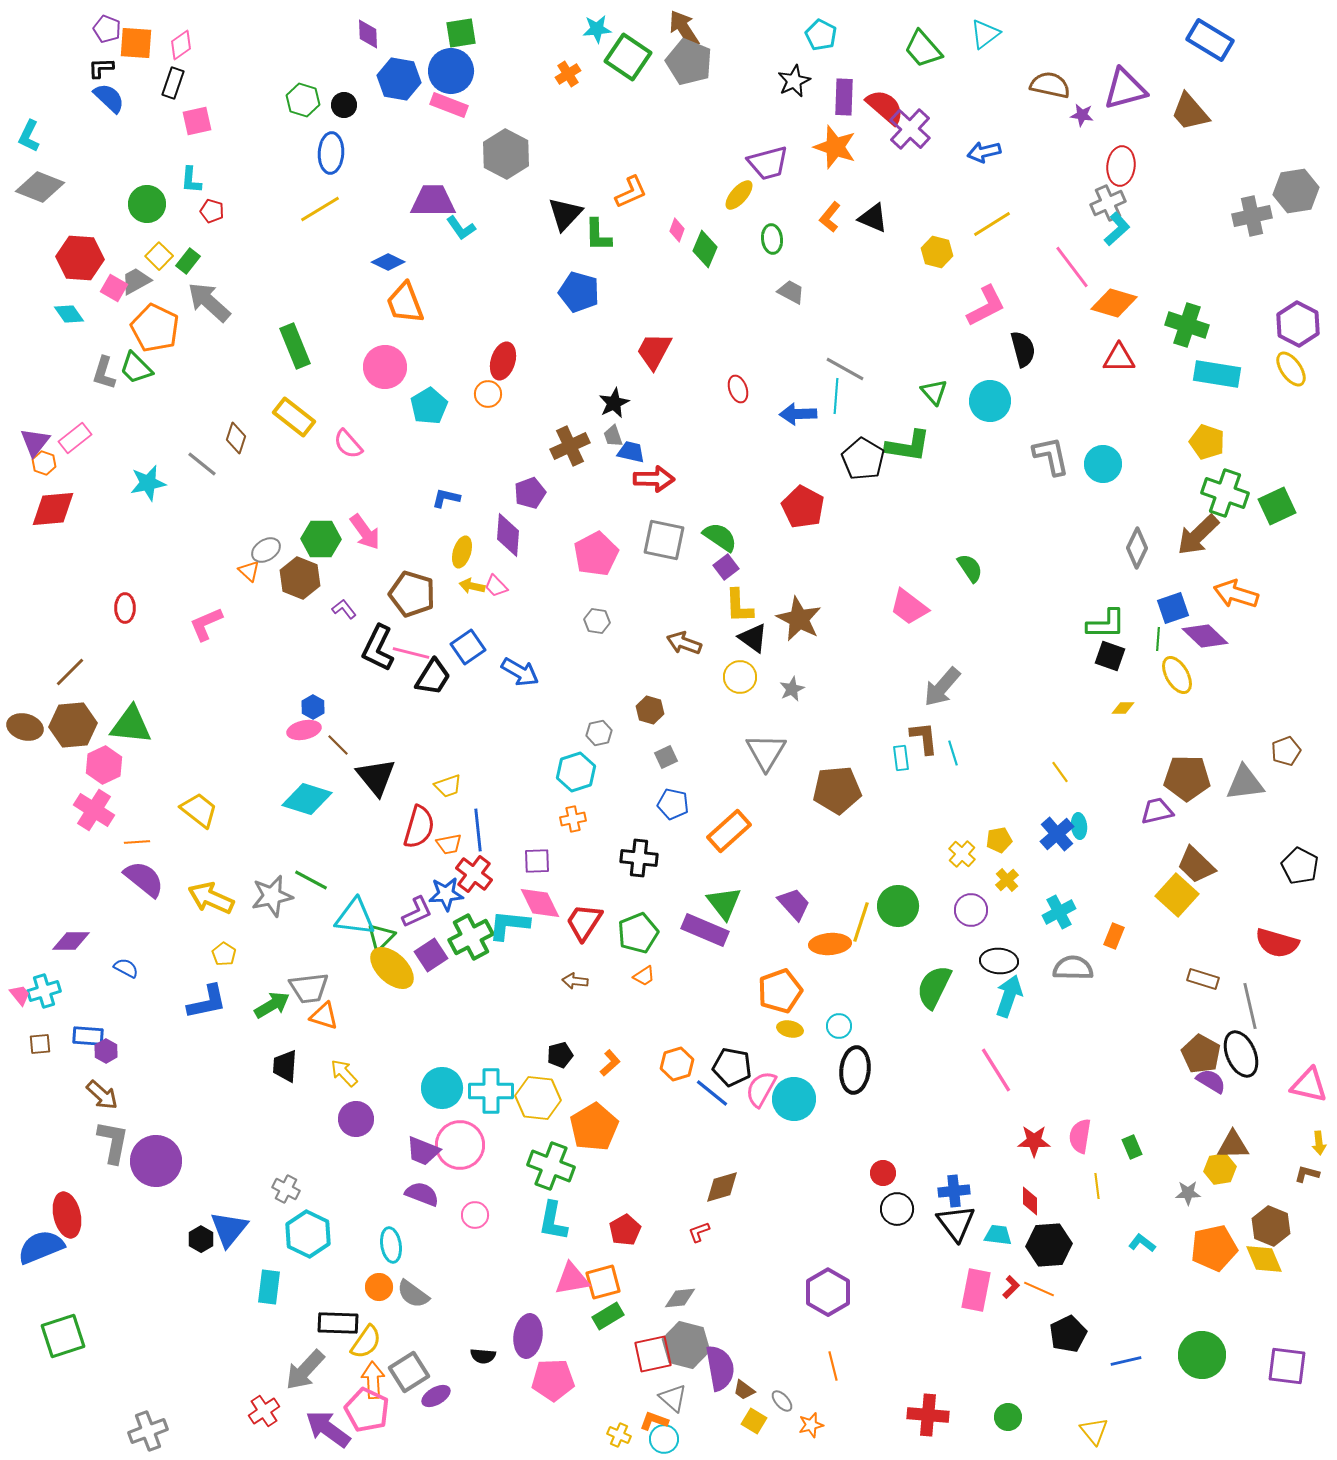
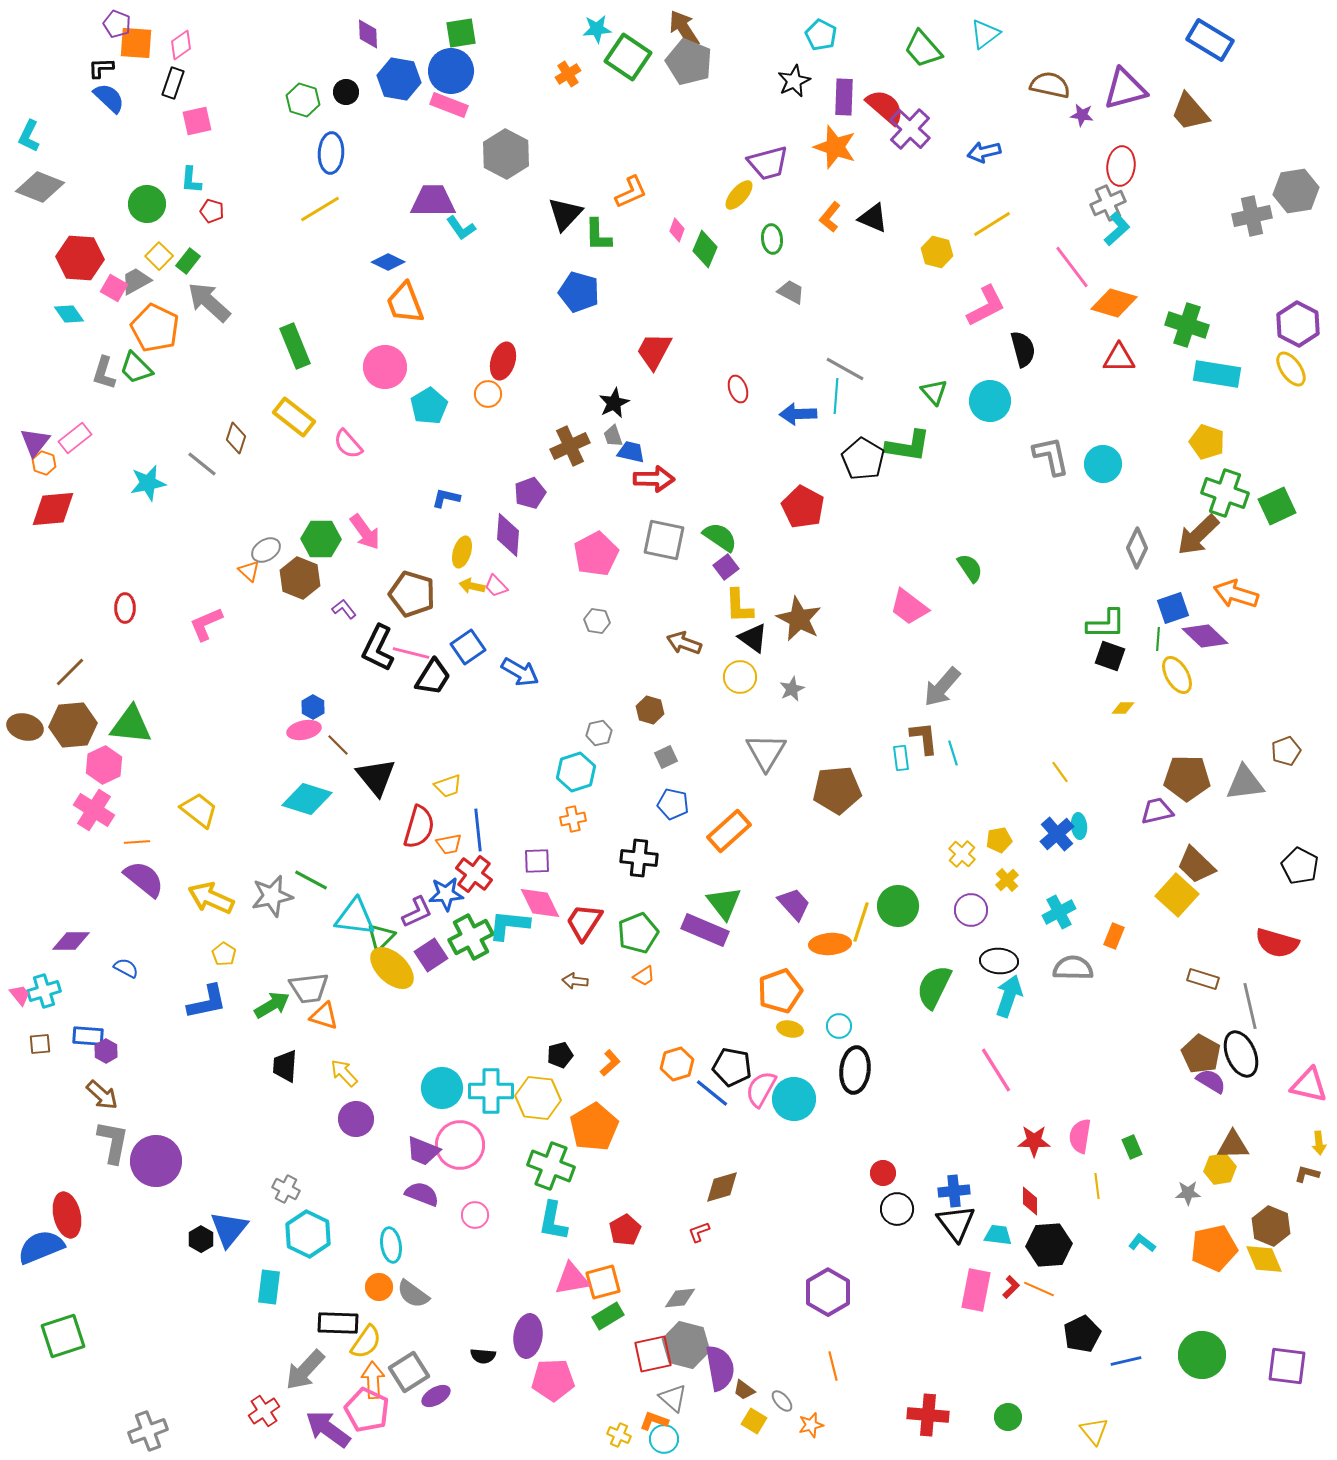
purple pentagon at (107, 29): moved 10 px right, 5 px up
black circle at (344, 105): moved 2 px right, 13 px up
black pentagon at (1068, 1334): moved 14 px right
